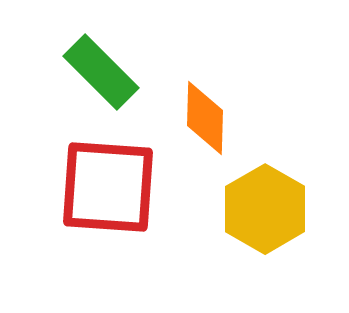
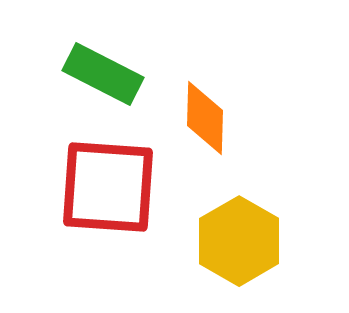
green rectangle: moved 2 px right, 2 px down; rotated 18 degrees counterclockwise
yellow hexagon: moved 26 px left, 32 px down
